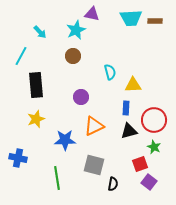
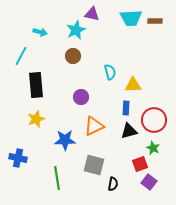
cyan arrow: rotated 32 degrees counterclockwise
green star: moved 1 px left, 1 px down
